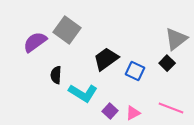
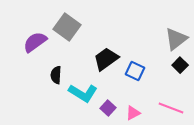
gray square: moved 3 px up
black square: moved 13 px right, 2 px down
purple square: moved 2 px left, 3 px up
